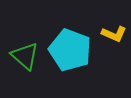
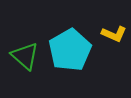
cyan pentagon: rotated 21 degrees clockwise
